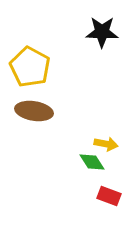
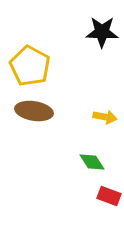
yellow pentagon: moved 1 px up
yellow arrow: moved 1 px left, 27 px up
